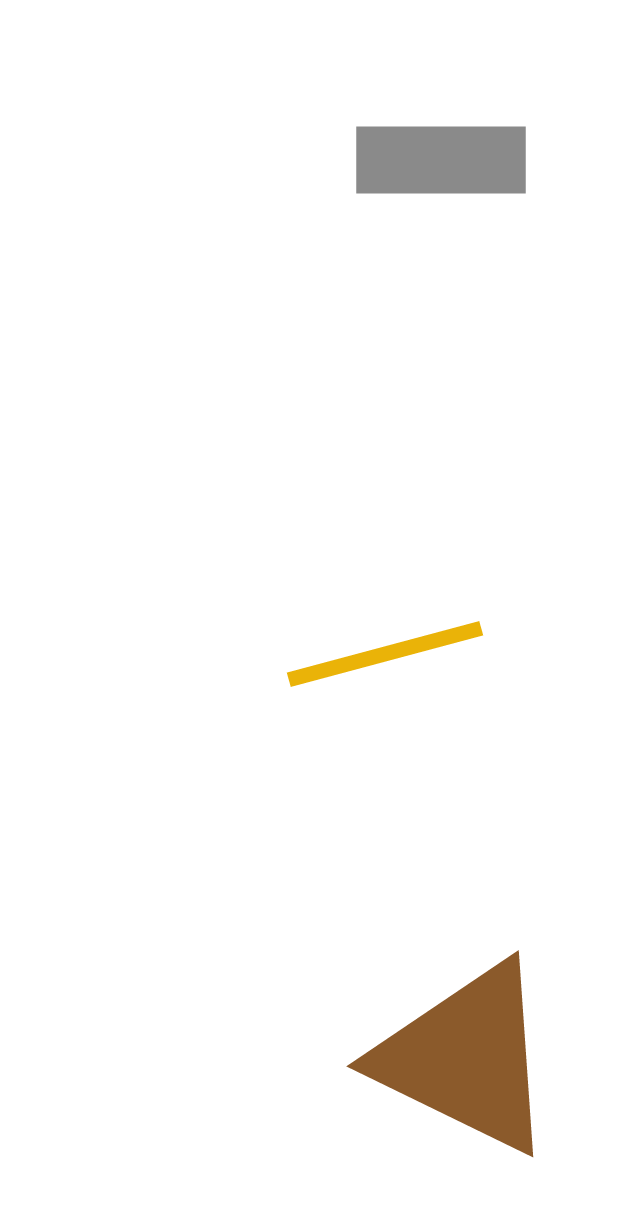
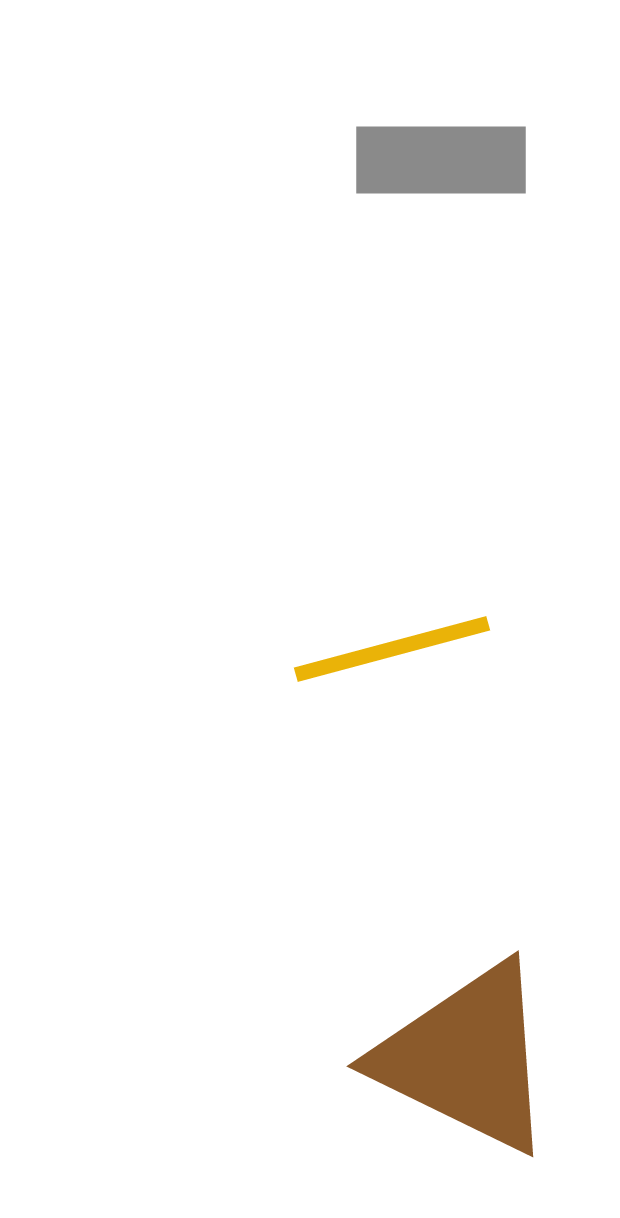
yellow line: moved 7 px right, 5 px up
